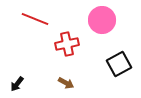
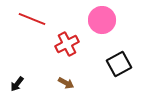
red line: moved 3 px left
red cross: rotated 15 degrees counterclockwise
